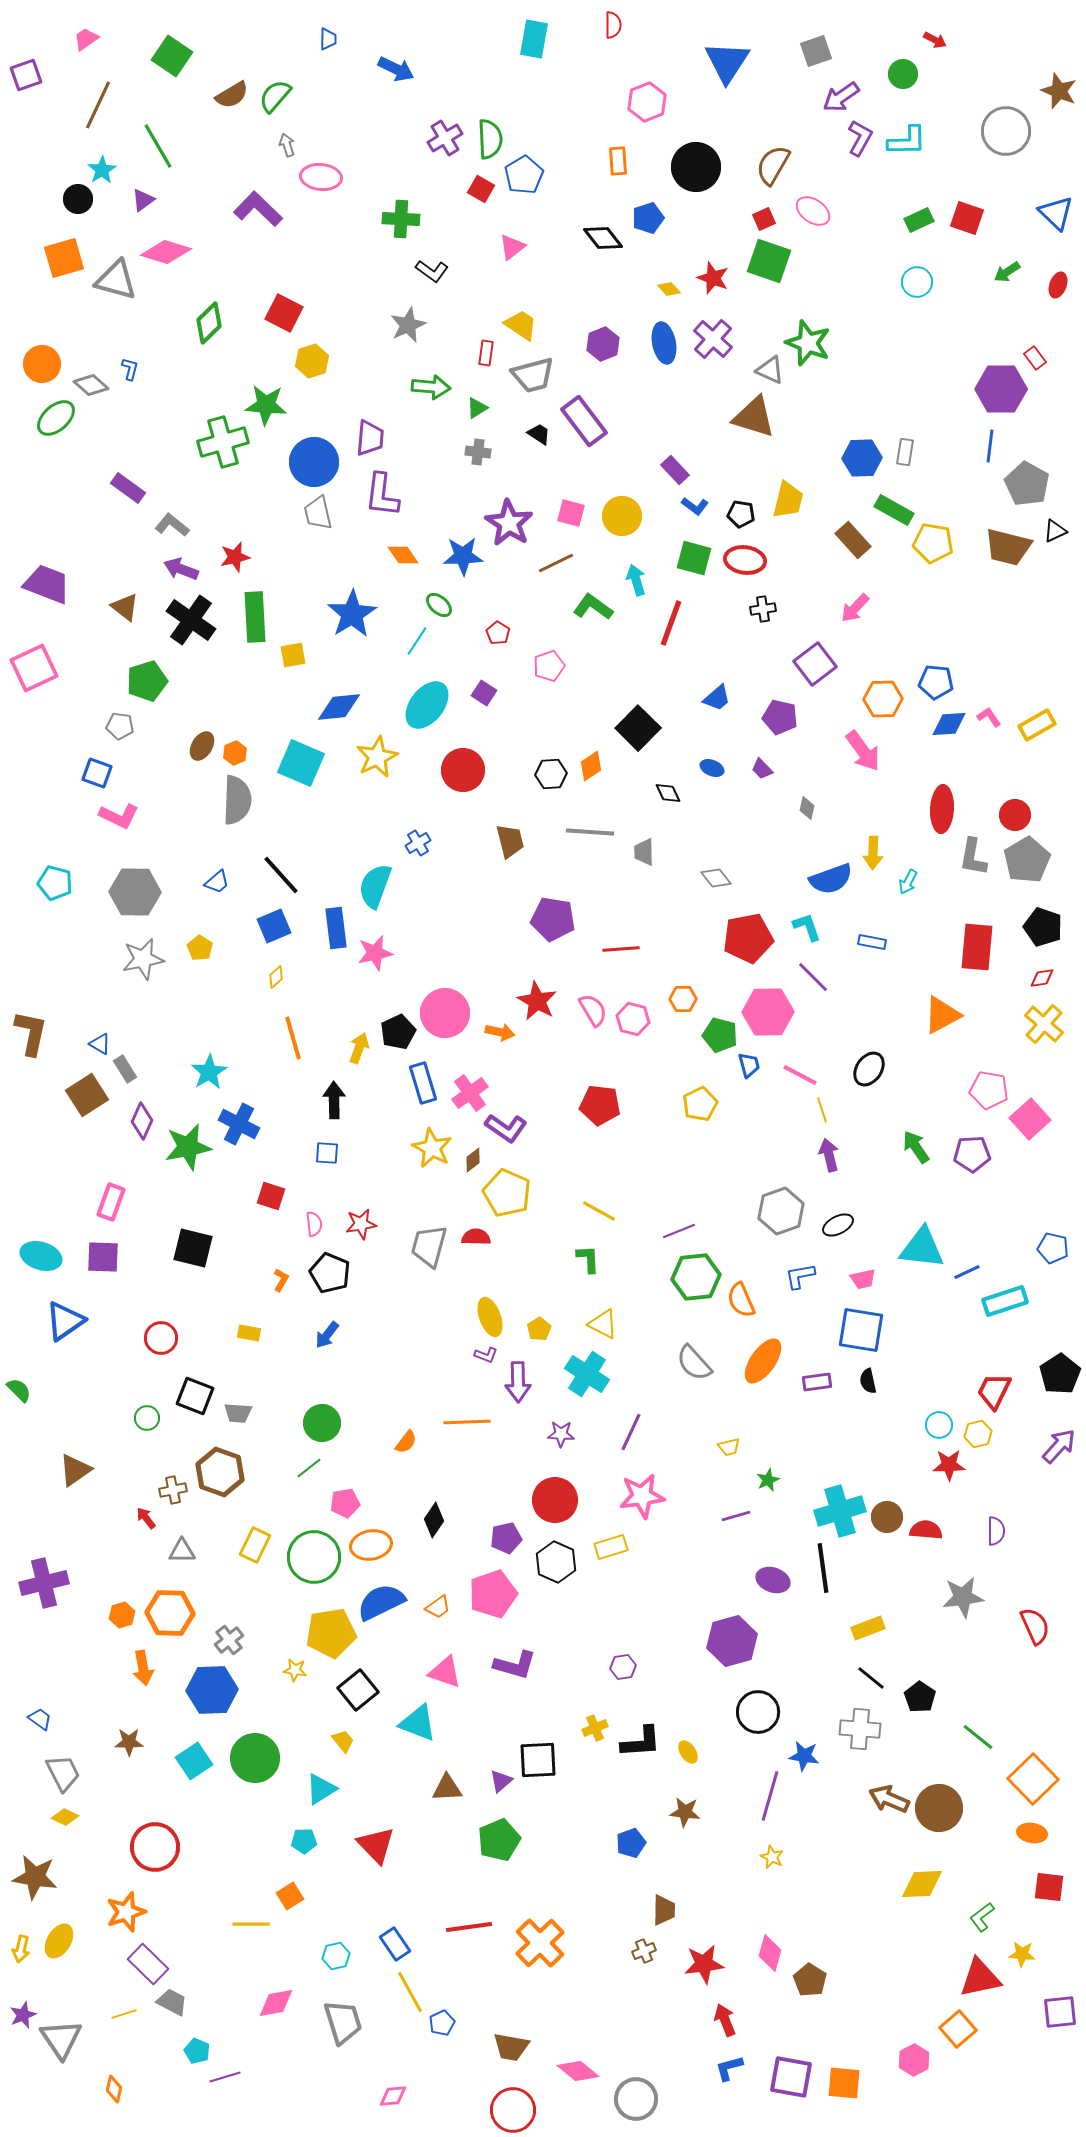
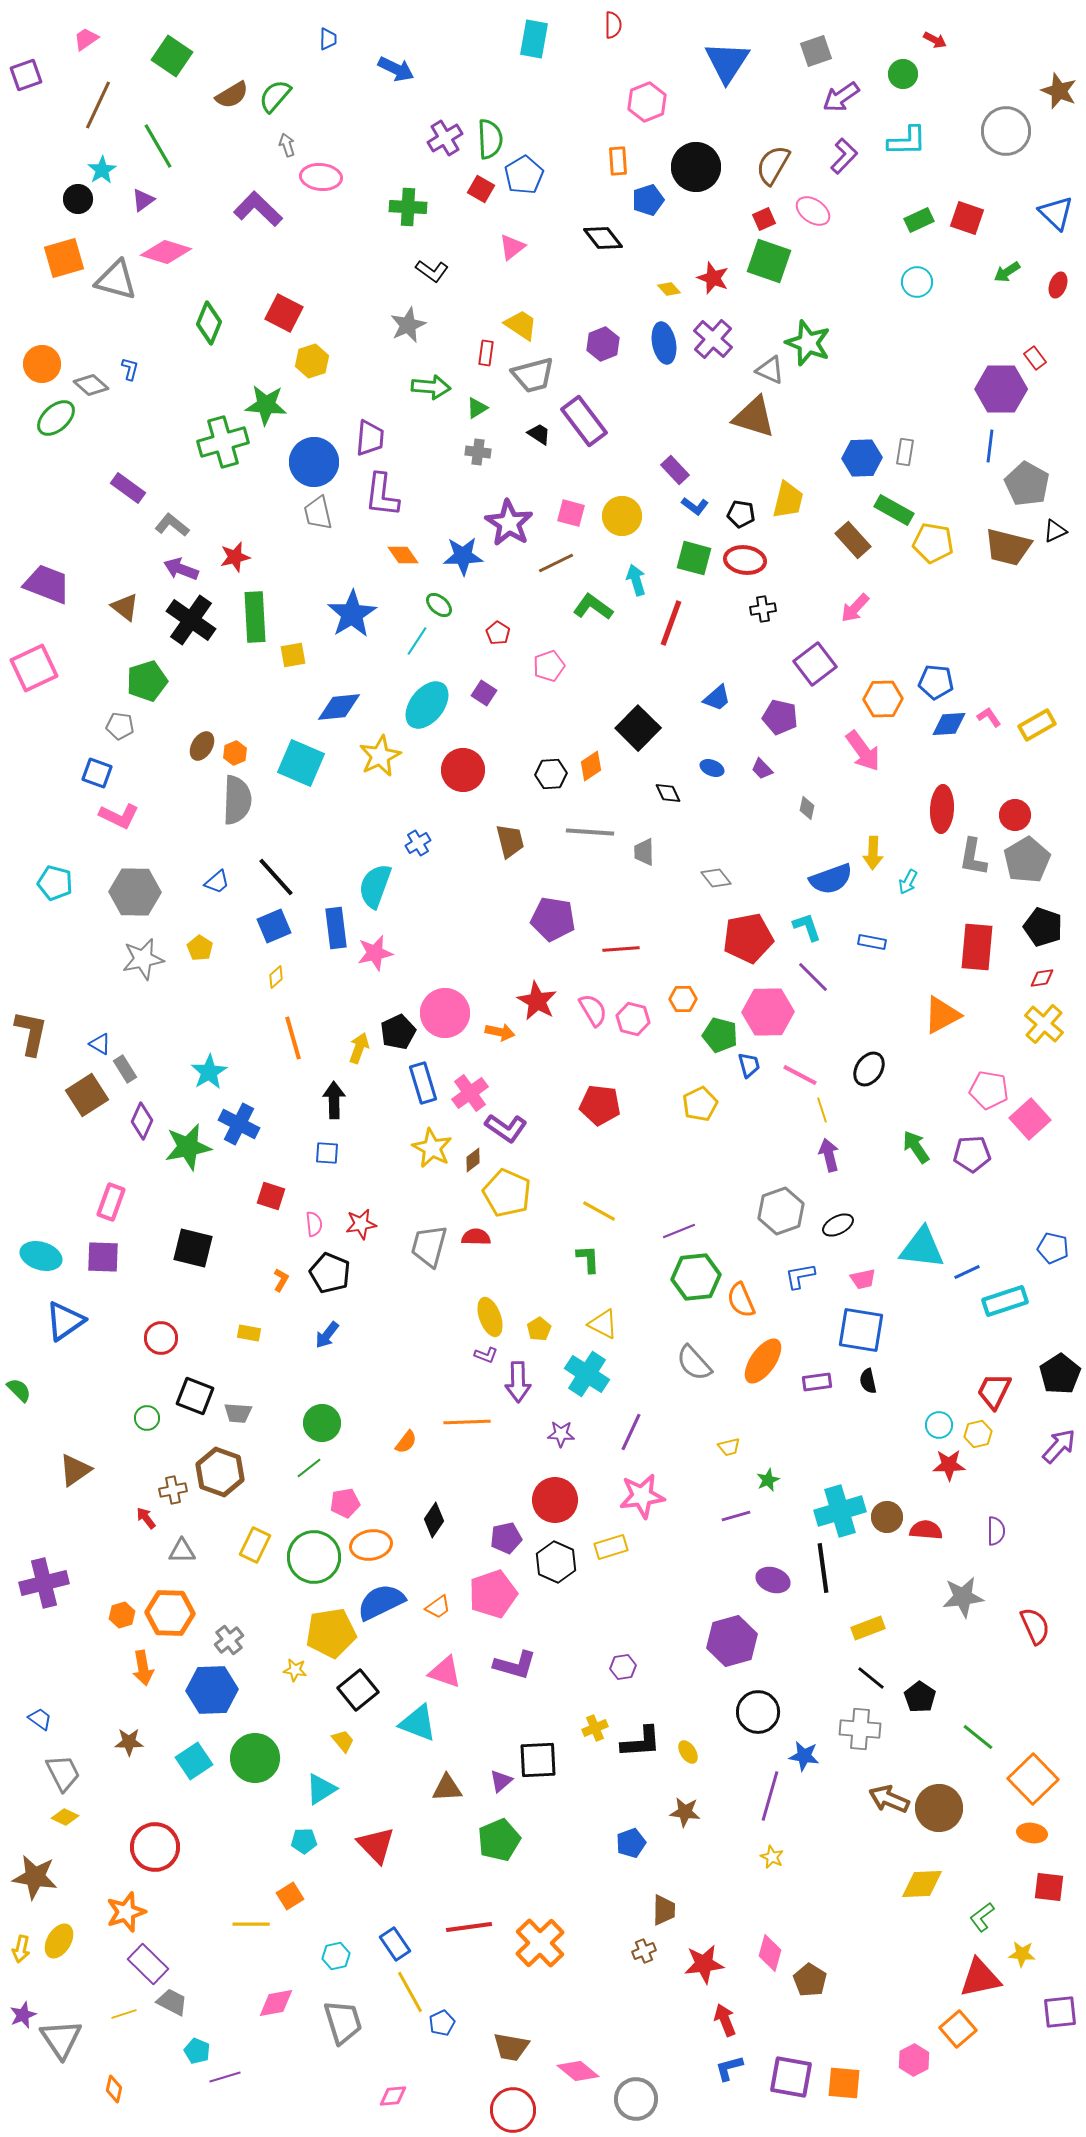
purple L-shape at (860, 138): moved 16 px left, 18 px down; rotated 15 degrees clockwise
blue pentagon at (648, 218): moved 18 px up
green cross at (401, 219): moved 7 px right, 12 px up
green diamond at (209, 323): rotated 24 degrees counterclockwise
yellow star at (377, 757): moved 3 px right, 1 px up
black line at (281, 875): moved 5 px left, 2 px down
